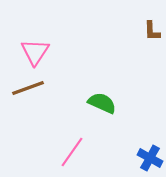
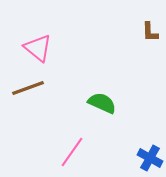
brown L-shape: moved 2 px left, 1 px down
pink triangle: moved 3 px right, 4 px up; rotated 24 degrees counterclockwise
